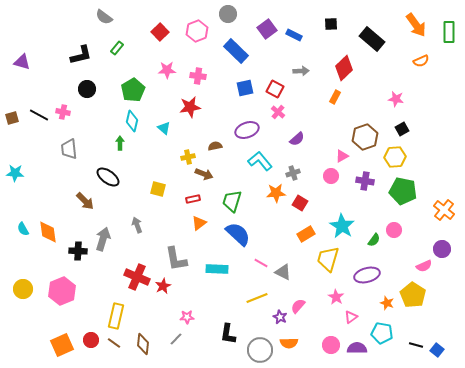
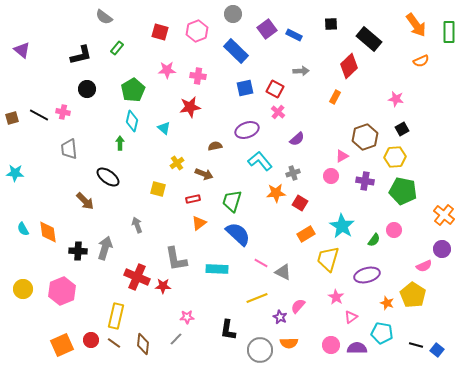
gray circle at (228, 14): moved 5 px right
red square at (160, 32): rotated 30 degrees counterclockwise
black rectangle at (372, 39): moved 3 px left
purple triangle at (22, 62): moved 12 px up; rotated 24 degrees clockwise
red diamond at (344, 68): moved 5 px right, 2 px up
yellow cross at (188, 157): moved 11 px left, 6 px down; rotated 24 degrees counterclockwise
orange cross at (444, 210): moved 5 px down
gray arrow at (103, 239): moved 2 px right, 9 px down
red star at (163, 286): rotated 28 degrees clockwise
black L-shape at (228, 334): moved 4 px up
